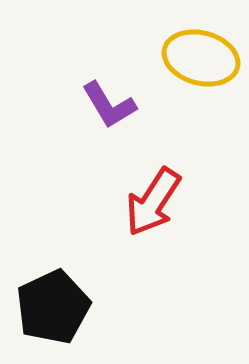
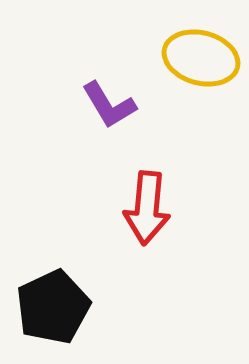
red arrow: moved 6 px left, 6 px down; rotated 28 degrees counterclockwise
